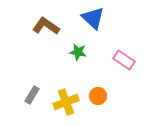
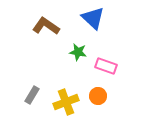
pink rectangle: moved 18 px left, 6 px down; rotated 15 degrees counterclockwise
